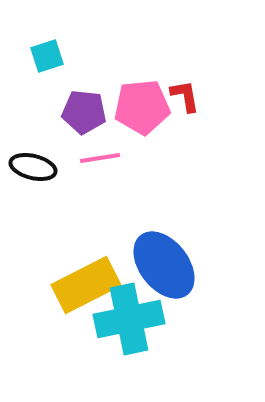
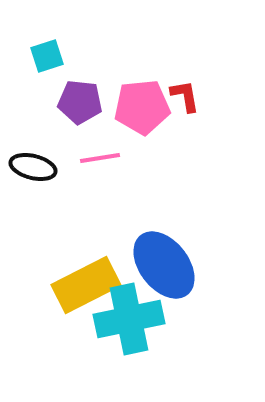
purple pentagon: moved 4 px left, 10 px up
